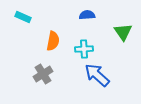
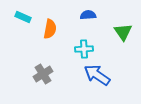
blue semicircle: moved 1 px right
orange semicircle: moved 3 px left, 12 px up
blue arrow: rotated 8 degrees counterclockwise
